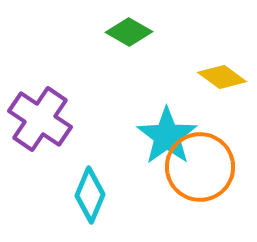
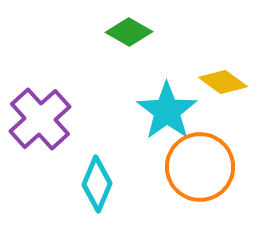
yellow diamond: moved 1 px right, 5 px down
purple cross: rotated 14 degrees clockwise
cyan star: moved 25 px up
cyan diamond: moved 7 px right, 11 px up
